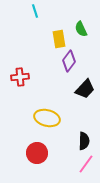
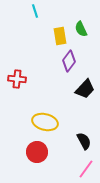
yellow rectangle: moved 1 px right, 3 px up
red cross: moved 3 px left, 2 px down; rotated 12 degrees clockwise
yellow ellipse: moved 2 px left, 4 px down
black semicircle: rotated 30 degrees counterclockwise
red circle: moved 1 px up
pink line: moved 5 px down
